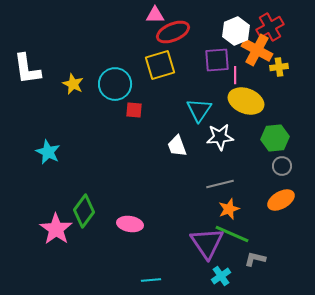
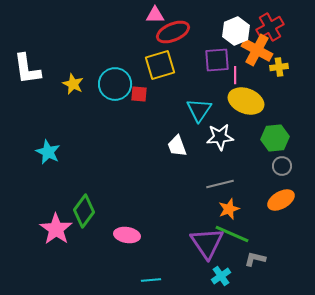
red square: moved 5 px right, 16 px up
pink ellipse: moved 3 px left, 11 px down
